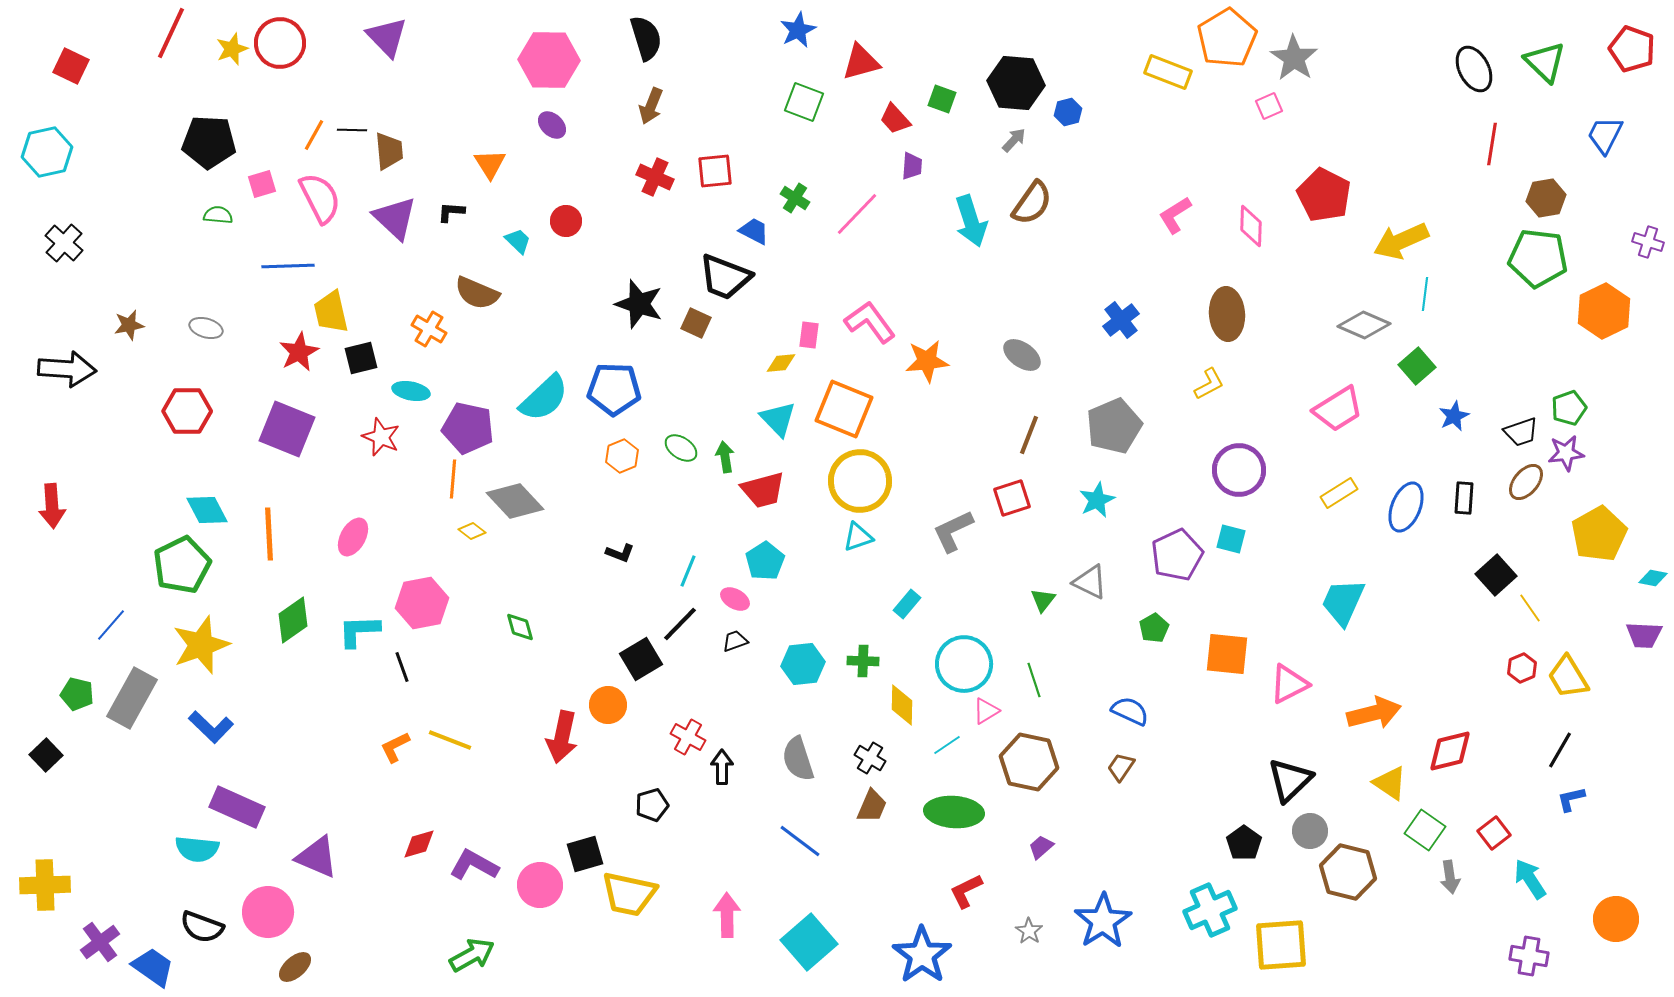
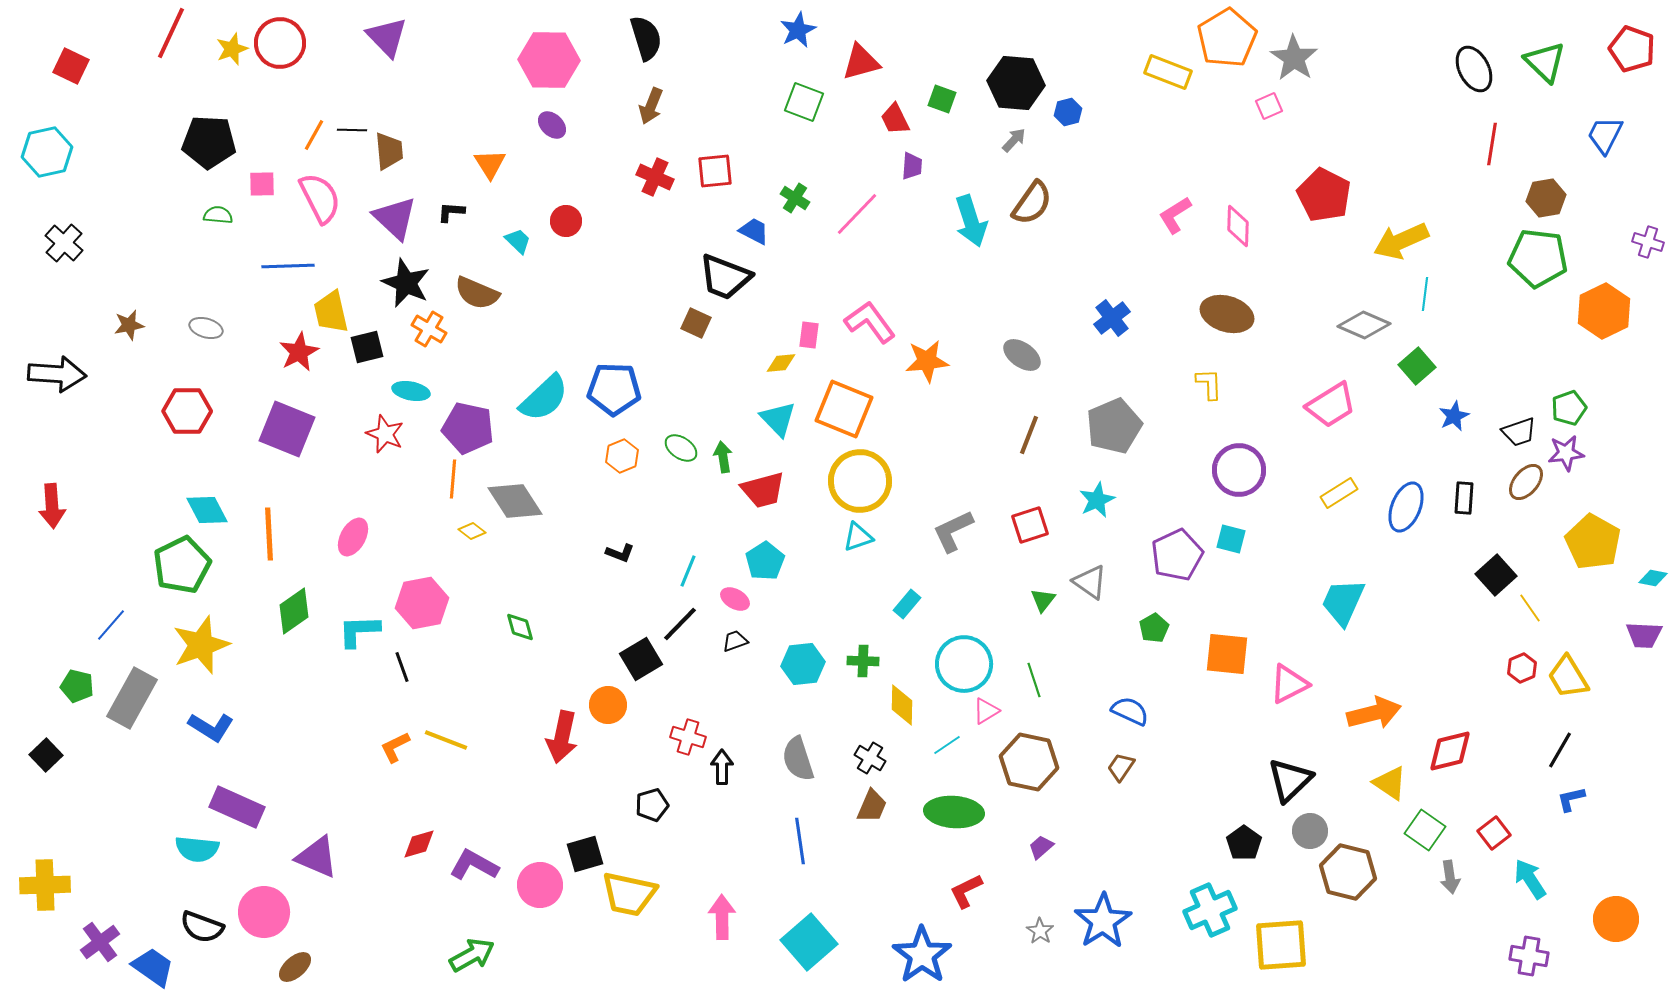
red trapezoid at (895, 119): rotated 16 degrees clockwise
pink square at (262, 184): rotated 16 degrees clockwise
pink diamond at (1251, 226): moved 13 px left
black star at (639, 304): moved 233 px left, 21 px up; rotated 6 degrees clockwise
brown ellipse at (1227, 314): rotated 69 degrees counterclockwise
blue cross at (1121, 320): moved 9 px left, 2 px up
black square at (361, 358): moved 6 px right, 11 px up
black arrow at (67, 369): moved 10 px left, 5 px down
yellow L-shape at (1209, 384): rotated 64 degrees counterclockwise
pink trapezoid at (1338, 409): moved 7 px left, 4 px up
black trapezoid at (1521, 432): moved 2 px left
red star at (381, 437): moved 4 px right, 3 px up
green arrow at (725, 457): moved 2 px left
red square at (1012, 498): moved 18 px right, 27 px down
gray diamond at (515, 501): rotated 10 degrees clockwise
yellow pentagon at (1599, 534): moved 6 px left, 8 px down; rotated 14 degrees counterclockwise
gray triangle at (1090, 582): rotated 9 degrees clockwise
green diamond at (293, 620): moved 1 px right, 9 px up
green pentagon at (77, 694): moved 8 px up
blue L-shape at (211, 727): rotated 12 degrees counterclockwise
red cross at (688, 737): rotated 12 degrees counterclockwise
yellow line at (450, 740): moved 4 px left
blue line at (800, 841): rotated 45 degrees clockwise
pink circle at (268, 912): moved 4 px left
pink arrow at (727, 915): moved 5 px left, 2 px down
gray star at (1029, 931): moved 11 px right
